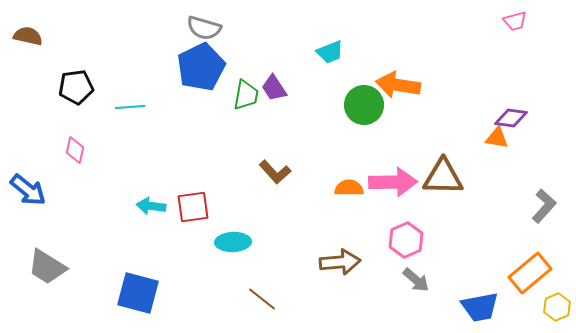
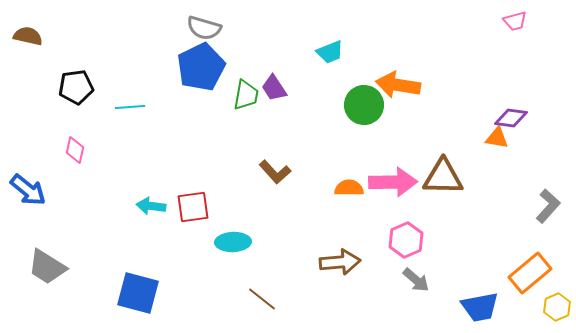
gray L-shape: moved 4 px right
